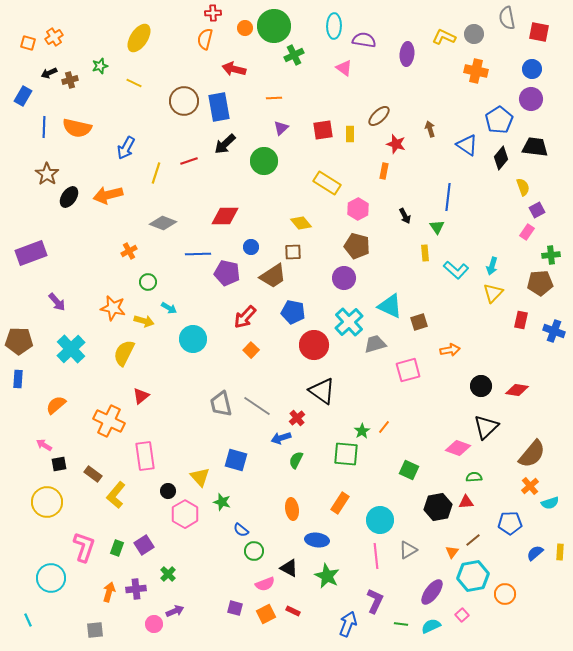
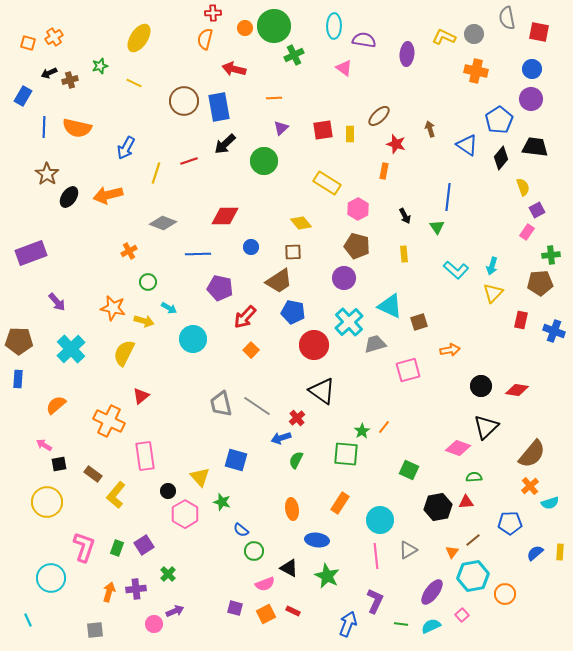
yellow rectangle at (425, 253): moved 21 px left, 1 px down
purple pentagon at (227, 273): moved 7 px left, 15 px down
brown trapezoid at (273, 276): moved 6 px right, 5 px down
